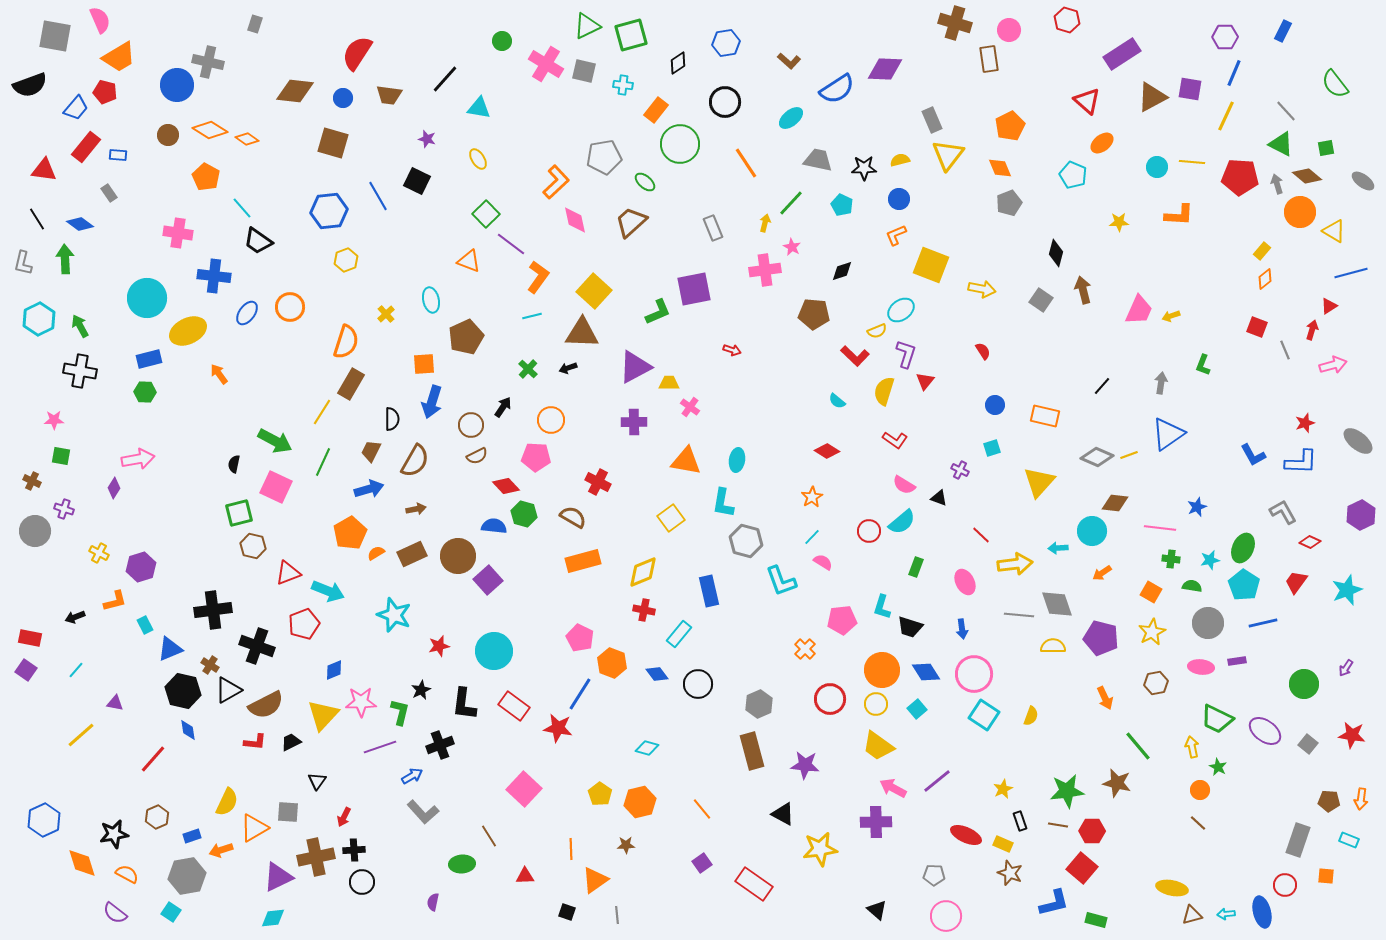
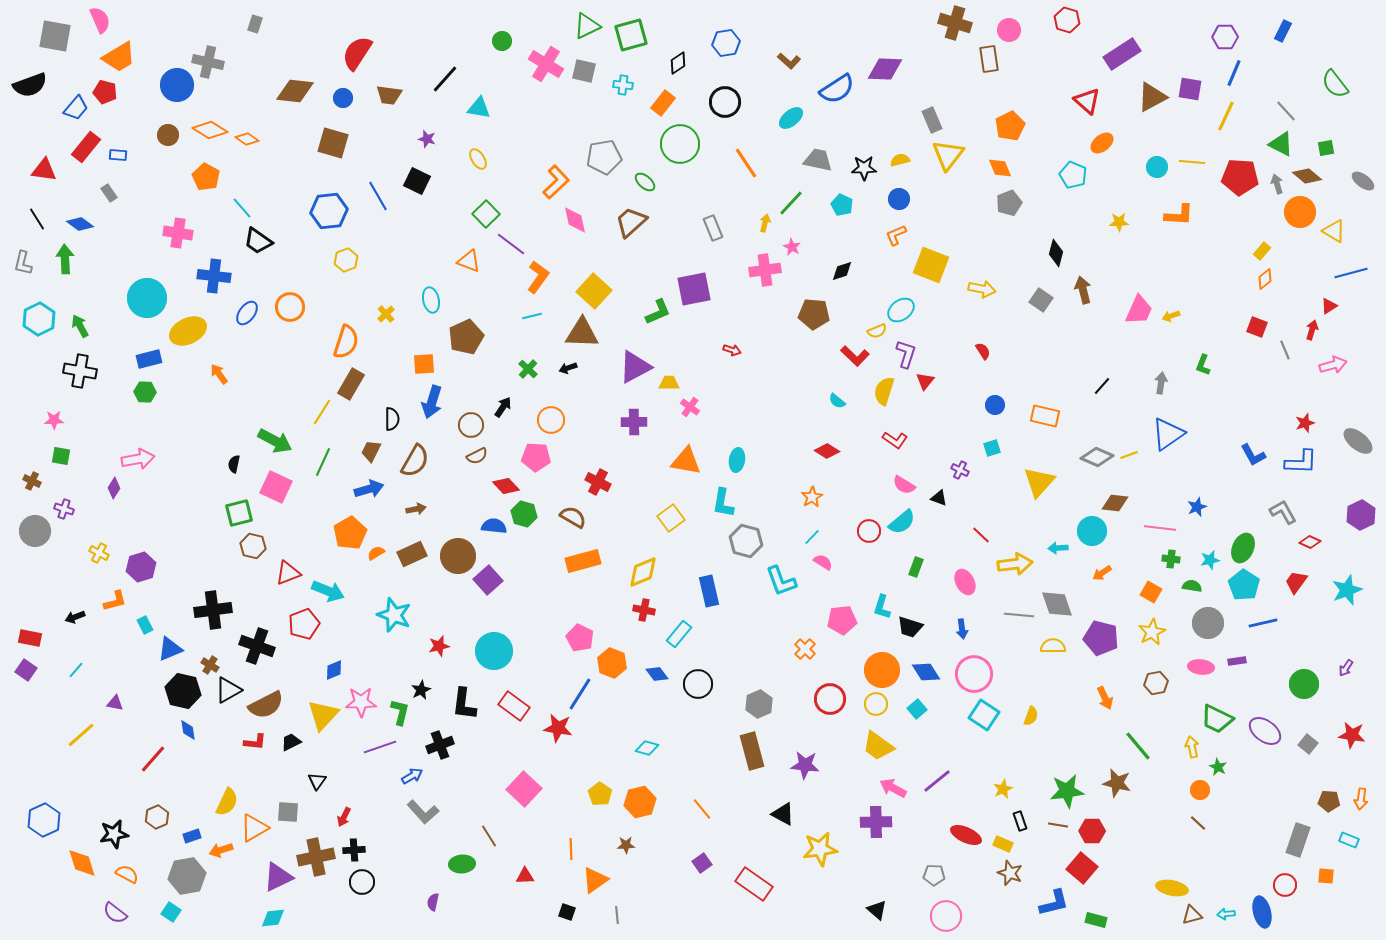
orange rectangle at (656, 110): moved 7 px right, 7 px up
